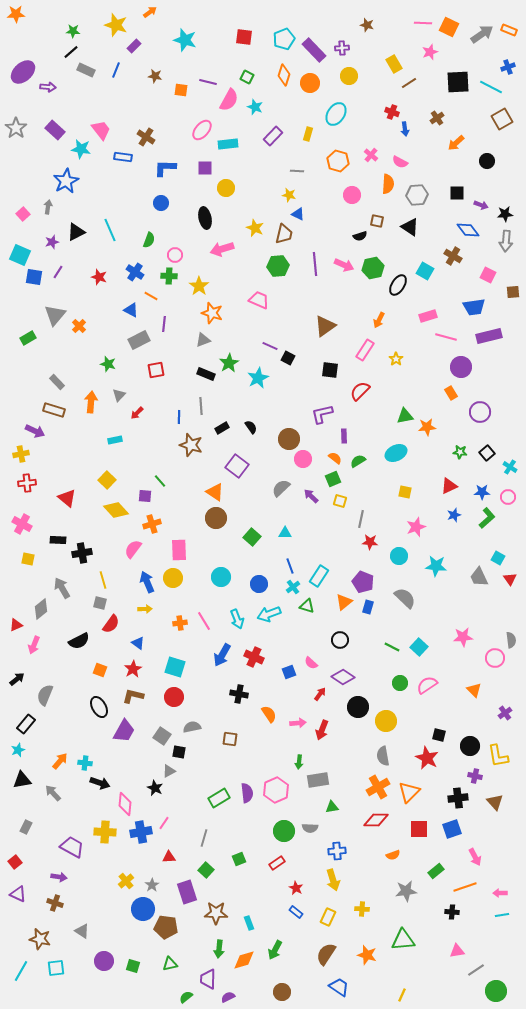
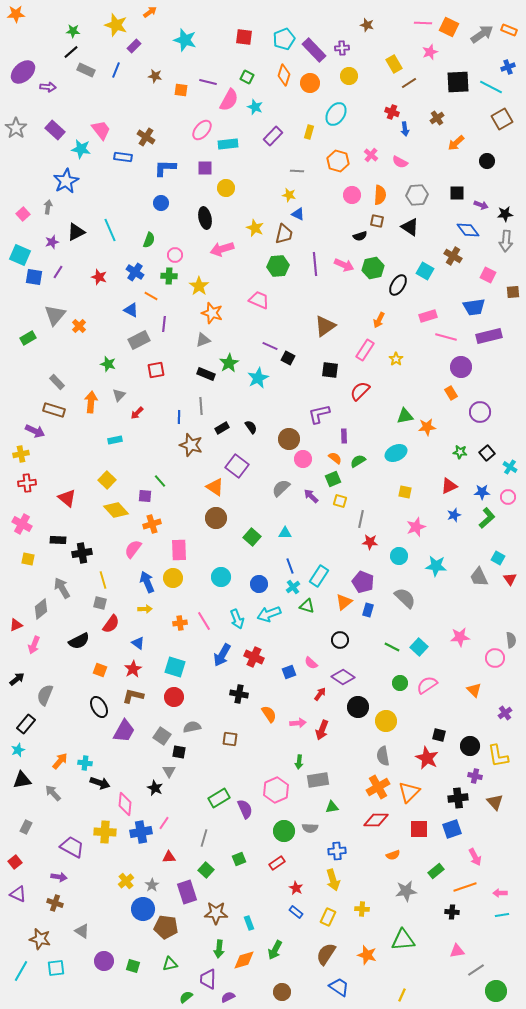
yellow rectangle at (308, 134): moved 1 px right, 2 px up
orange semicircle at (388, 184): moved 8 px left, 11 px down
purple L-shape at (322, 414): moved 3 px left
orange triangle at (215, 492): moved 5 px up
blue rectangle at (368, 607): moved 3 px down
pink star at (463, 637): moved 3 px left
gray triangle at (169, 771): rotated 32 degrees counterclockwise
purple semicircle at (247, 793): moved 2 px left, 16 px down; rotated 18 degrees counterclockwise
